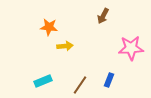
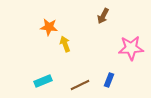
yellow arrow: moved 2 px up; rotated 105 degrees counterclockwise
brown line: rotated 30 degrees clockwise
